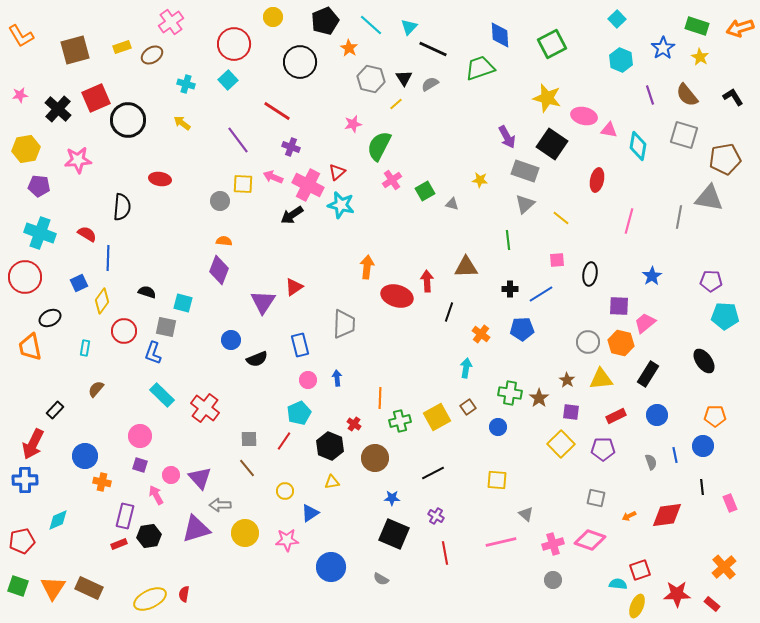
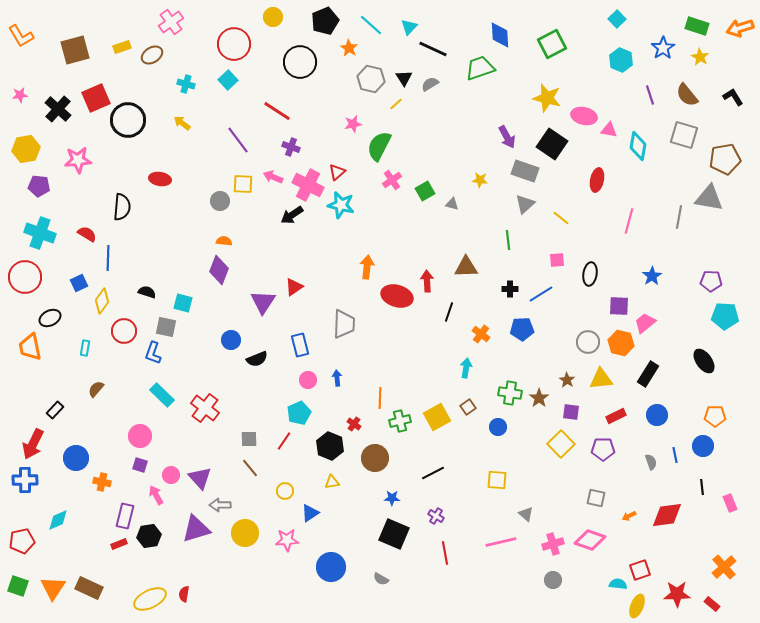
blue circle at (85, 456): moved 9 px left, 2 px down
brown line at (247, 468): moved 3 px right
